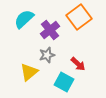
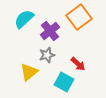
purple cross: moved 1 px down
